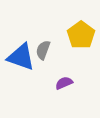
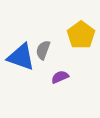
purple semicircle: moved 4 px left, 6 px up
